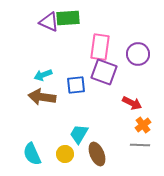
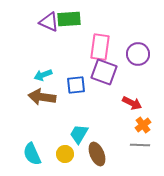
green rectangle: moved 1 px right, 1 px down
